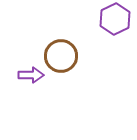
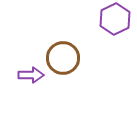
brown circle: moved 2 px right, 2 px down
